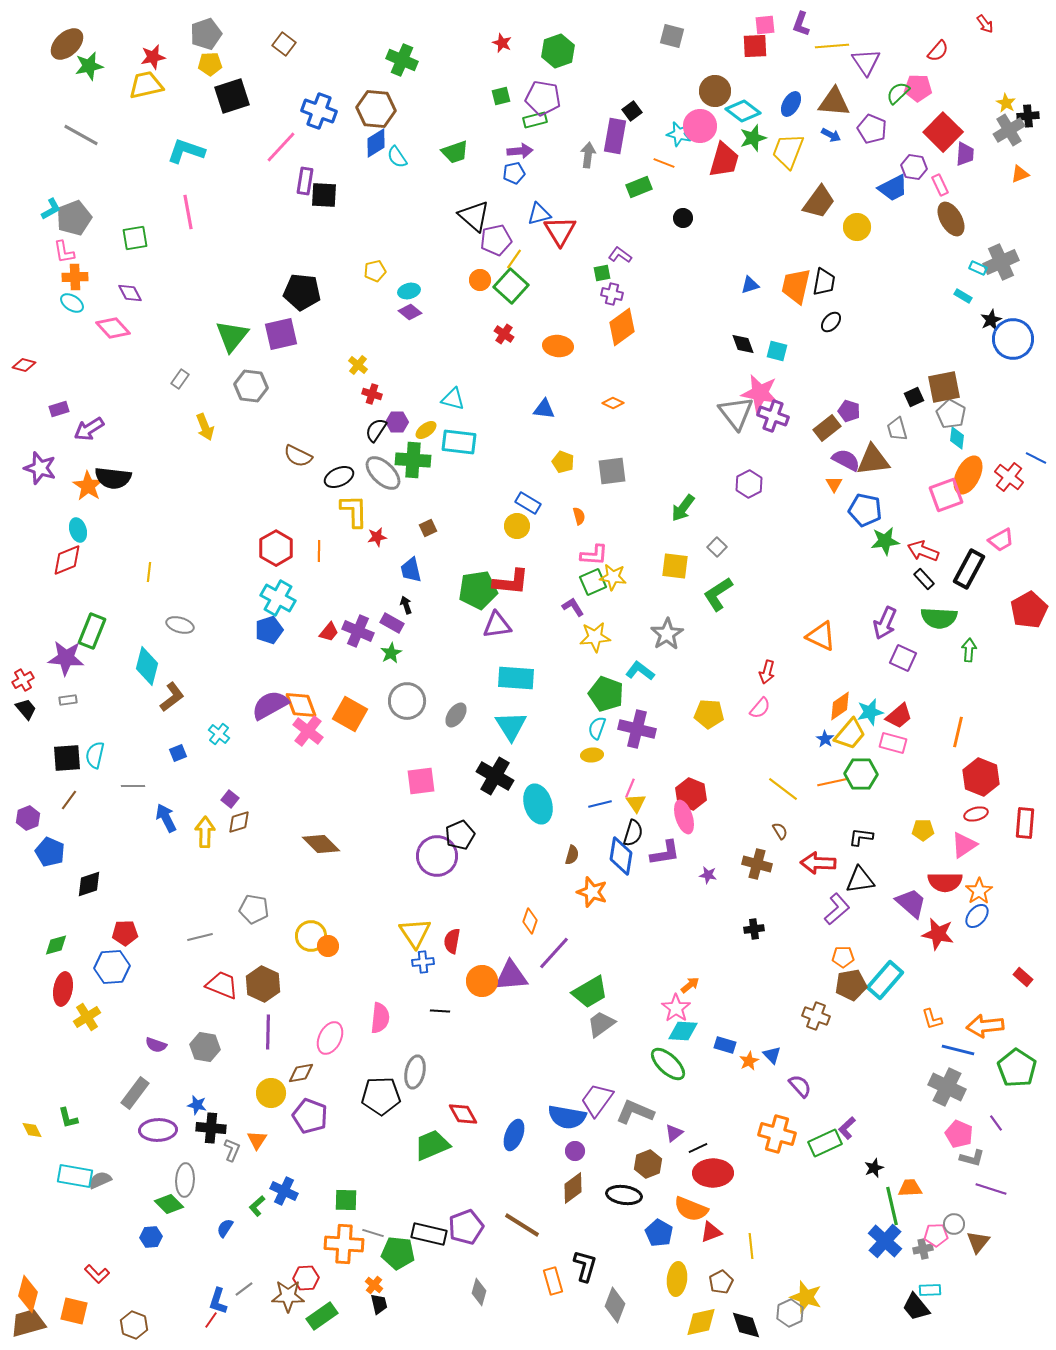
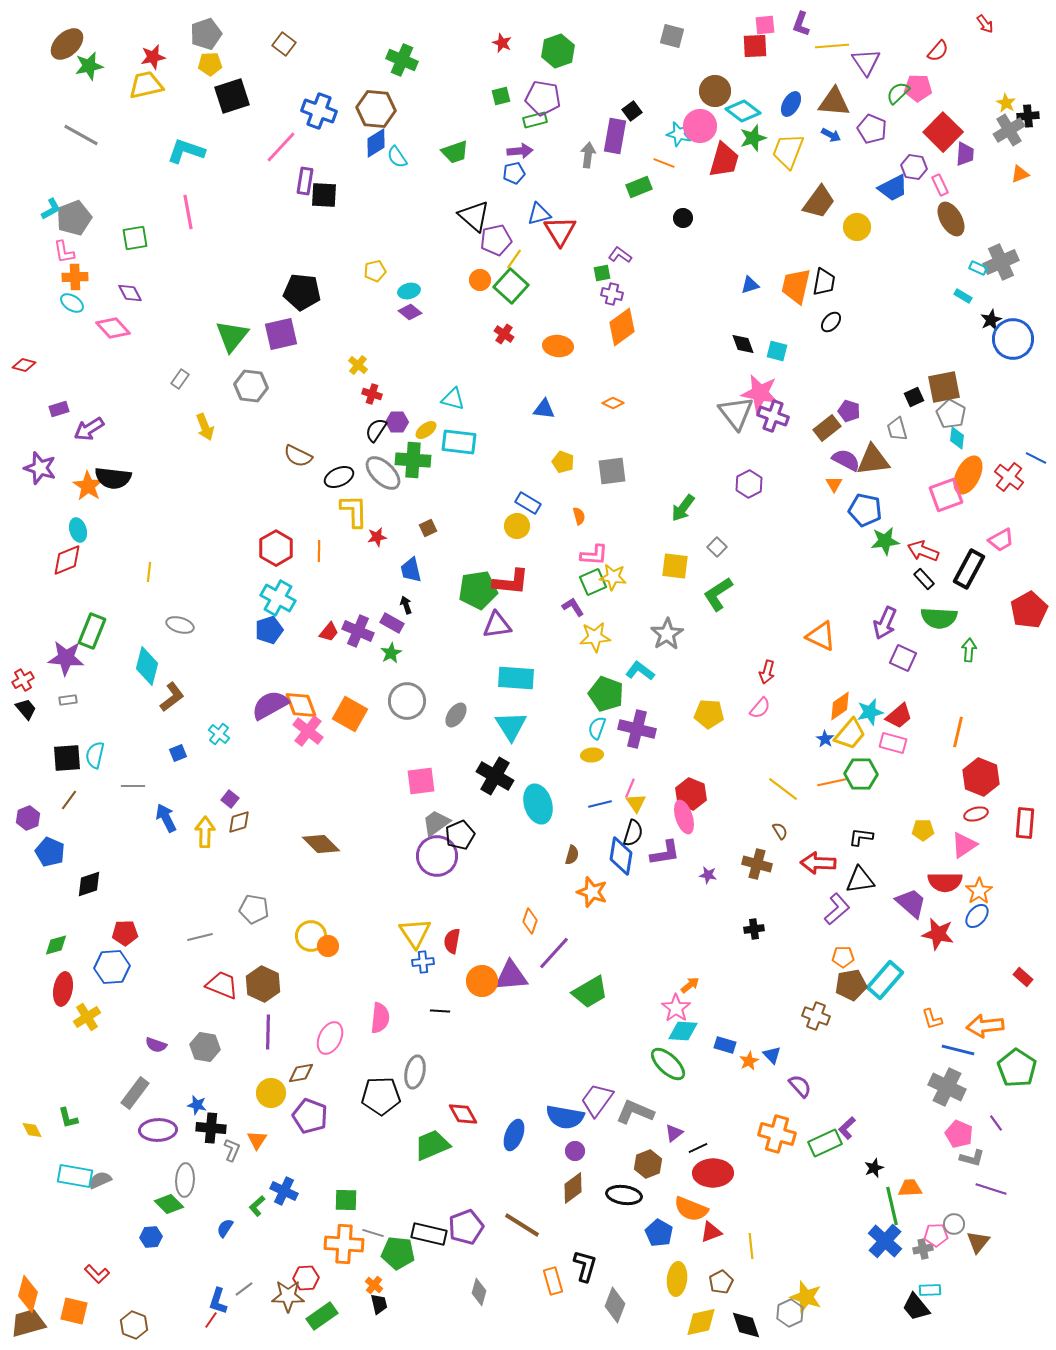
gray trapezoid at (601, 1024): moved 165 px left, 201 px up
blue semicircle at (567, 1117): moved 2 px left
